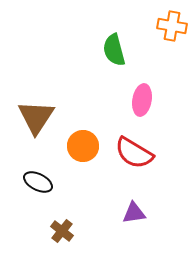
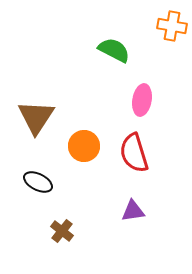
green semicircle: rotated 132 degrees clockwise
orange circle: moved 1 px right
red semicircle: rotated 42 degrees clockwise
purple triangle: moved 1 px left, 2 px up
